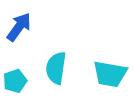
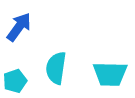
cyan trapezoid: rotated 9 degrees counterclockwise
